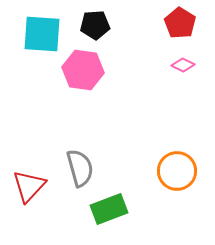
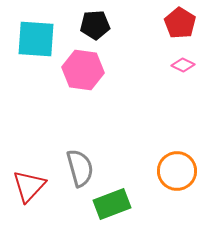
cyan square: moved 6 px left, 5 px down
green rectangle: moved 3 px right, 5 px up
